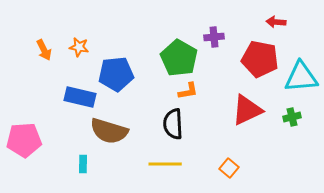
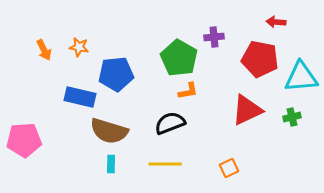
black semicircle: moved 3 px left, 1 px up; rotated 72 degrees clockwise
cyan rectangle: moved 28 px right
orange square: rotated 24 degrees clockwise
